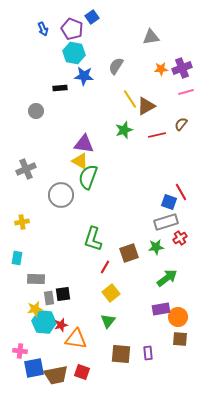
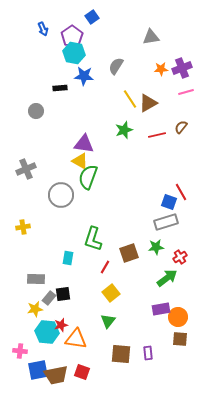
purple pentagon at (72, 29): moved 7 px down; rotated 15 degrees clockwise
brown triangle at (146, 106): moved 2 px right, 3 px up
brown semicircle at (181, 124): moved 3 px down
yellow cross at (22, 222): moved 1 px right, 5 px down
red cross at (180, 238): moved 19 px down
cyan rectangle at (17, 258): moved 51 px right
gray rectangle at (49, 298): rotated 48 degrees clockwise
cyan hexagon at (44, 322): moved 3 px right, 10 px down
blue square at (34, 368): moved 4 px right, 2 px down
